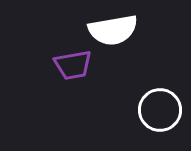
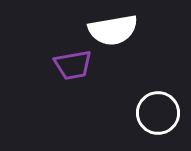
white circle: moved 2 px left, 3 px down
